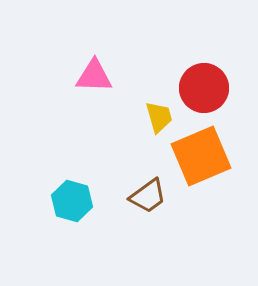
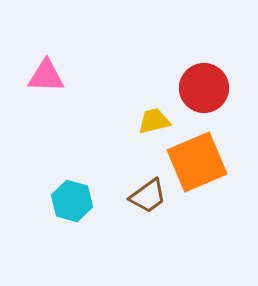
pink triangle: moved 48 px left
yellow trapezoid: moved 5 px left, 4 px down; rotated 88 degrees counterclockwise
orange square: moved 4 px left, 6 px down
